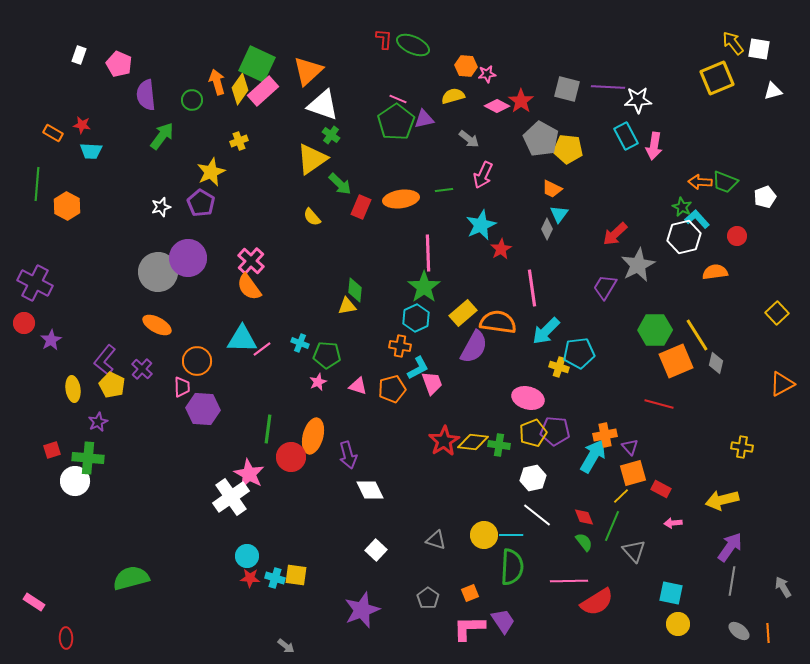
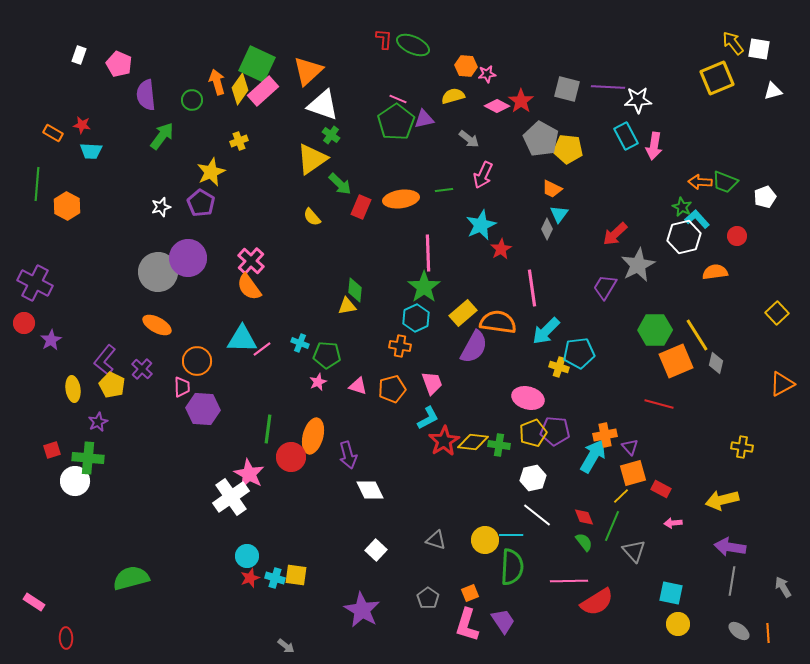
cyan L-shape at (418, 368): moved 10 px right, 50 px down
yellow circle at (484, 535): moved 1 px right, 5 px down
purple arrow at (730, 547): rotated 116 degrees counterclockwise
red star at (250, 578): rotated 24 degrees counterclockwise
purple star at (362, 610): rotated 21 degrees counterclockwise
pink L-shape at (469, 628): moved 2 px left, 3 px up; rotated 72 degrees counterclockwise
